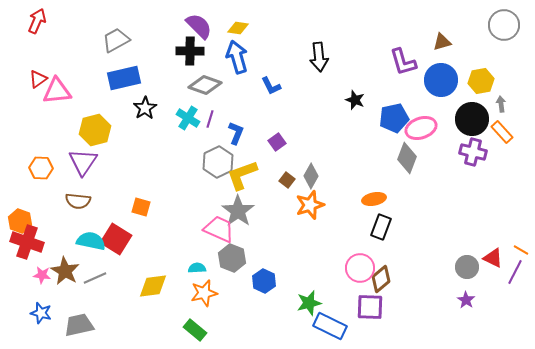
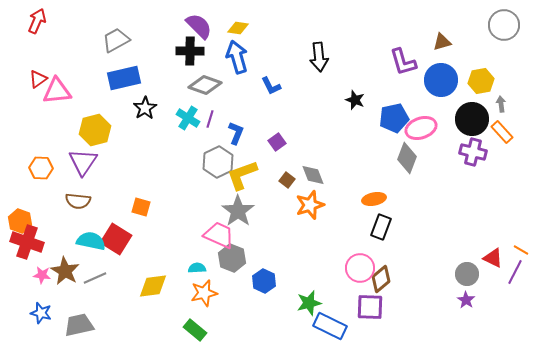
gray diamond at (311, 176): moved 2 px right, 1 px up; rotated 50 degrees counterclockwise
pink trapezoid at (219, 229): moved 6 px down
gray circle at (467, 267): moved 7 px down
